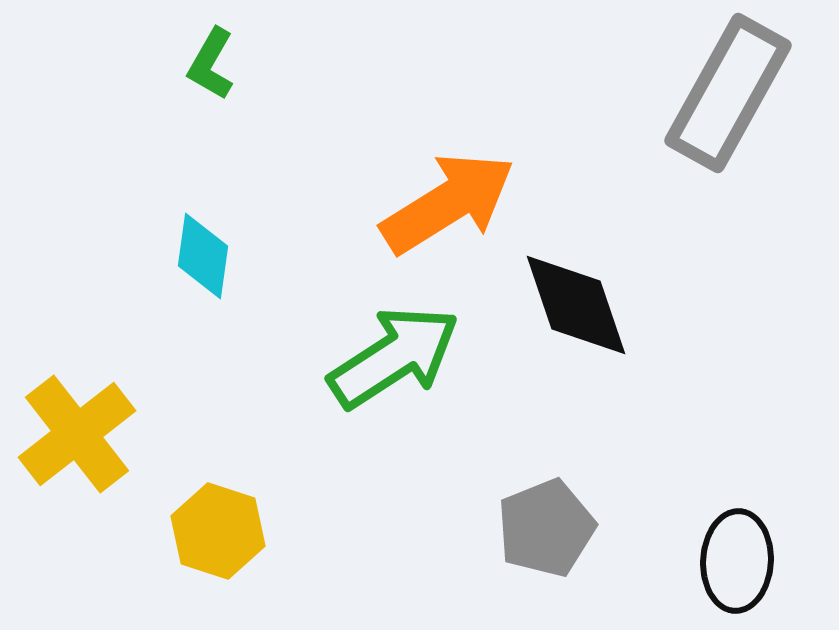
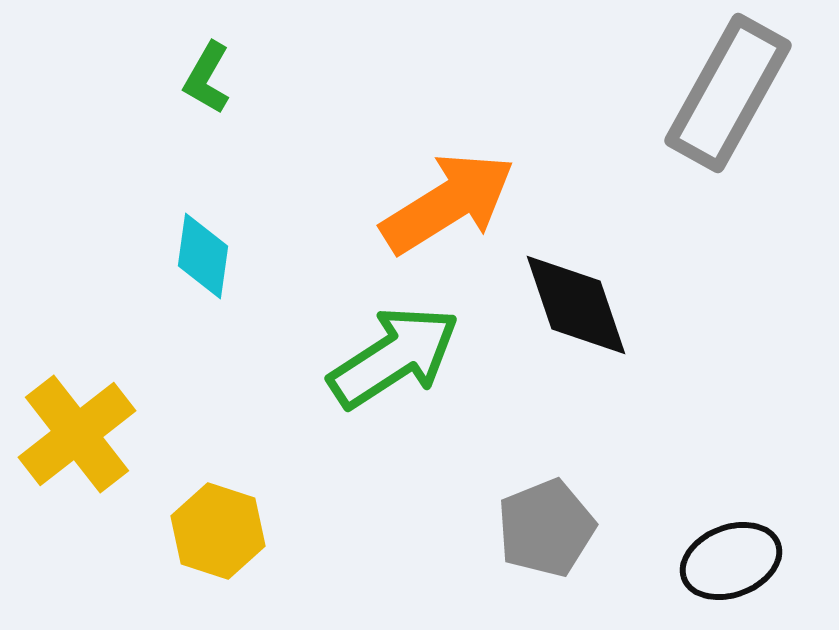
green L-shape: moved 4 px left, 14 px down
black ellipse: moved 6 px left; rotated 66 degrees clockwise
